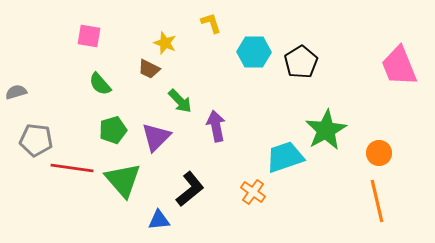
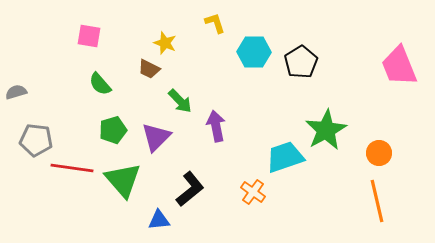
yellow L-shape: moved 4 px right
